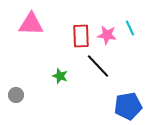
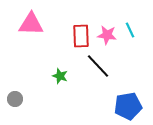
cyan line: moved 2 px down
gray circle: moved 1 px left, 4 px down
